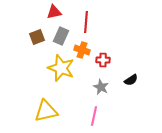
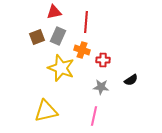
gray rectangle: moved 3 px left
gray star: rotated 21 degrees counterclockwise
